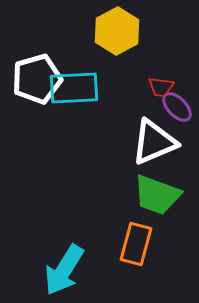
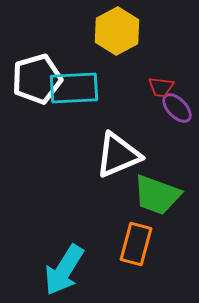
purple ellipse: moved 1 px down
white triangle: moved 36 px left, 13 px down
